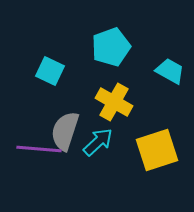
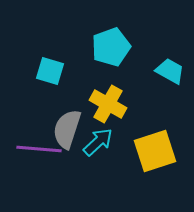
cyan square: rotated 8 degrees counterclockwise
yellow cross: moved 6 px left, 2 px down
gray semicircle: moved 2 px right, 2 px up
yellow square: moved 2 px left, 1 px down
